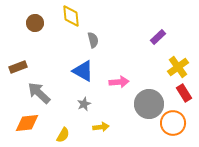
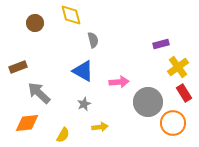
yellow diamond: moved 1 px up; rotated 10 degrees counterclockwise
purple rectangle: moved 3 px right, 7 px down; rotated 28 degrees clockwise
gray circle: moved 1 px left, 2 px up
yellow arrow: moved 1 px left
